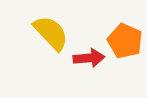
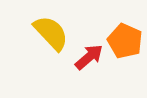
red arrow: moved 1 px up; rotated 36 degrees counterclockwise
